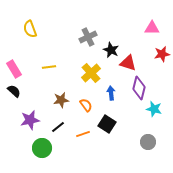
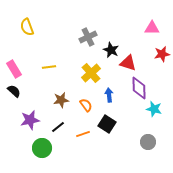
yellow semicircle: moved 3 px left, 2 px up
purple diamond: rotated 15 degrees counterclockwise
blue arrow: moved 2 px left, 2 px down
